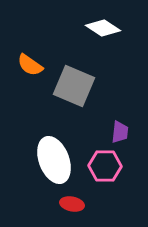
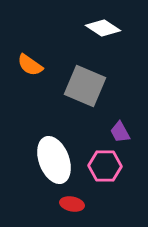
gray square: moved 11 px right
purple trapezoid: rotated 145 degrees clockwise
